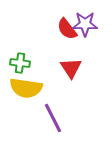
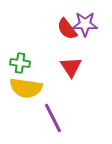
red triangle: moved 1 px up
